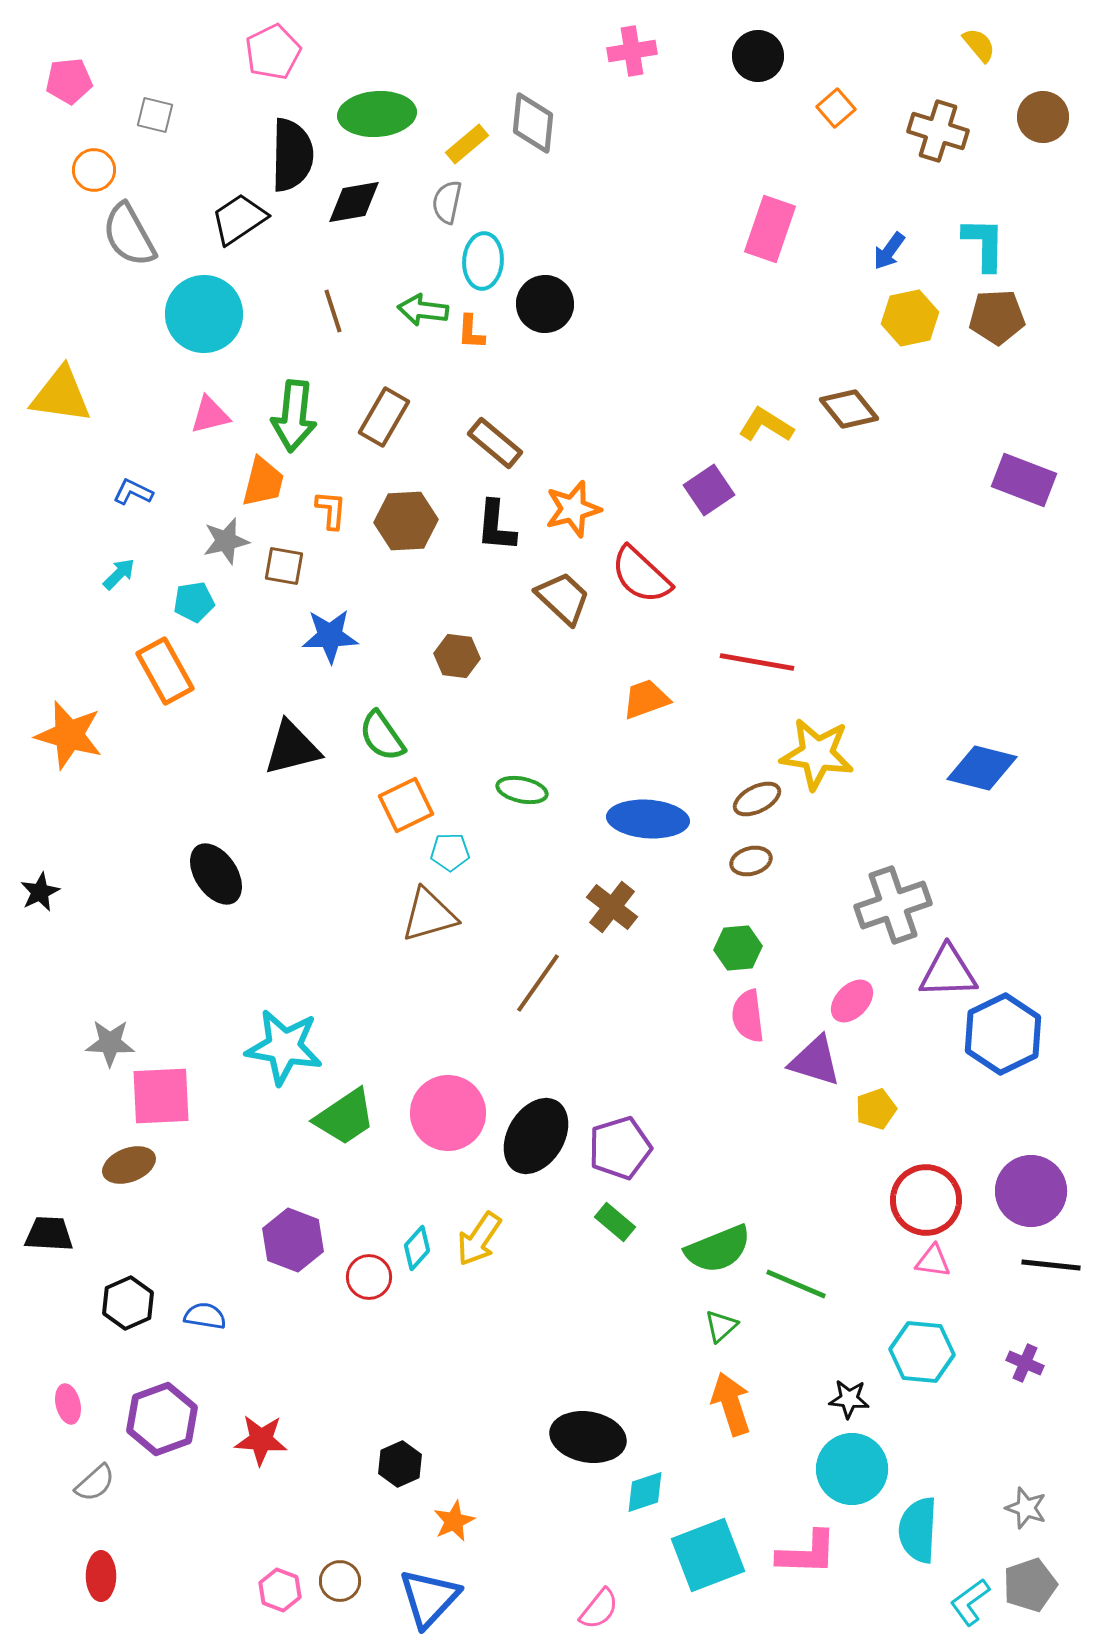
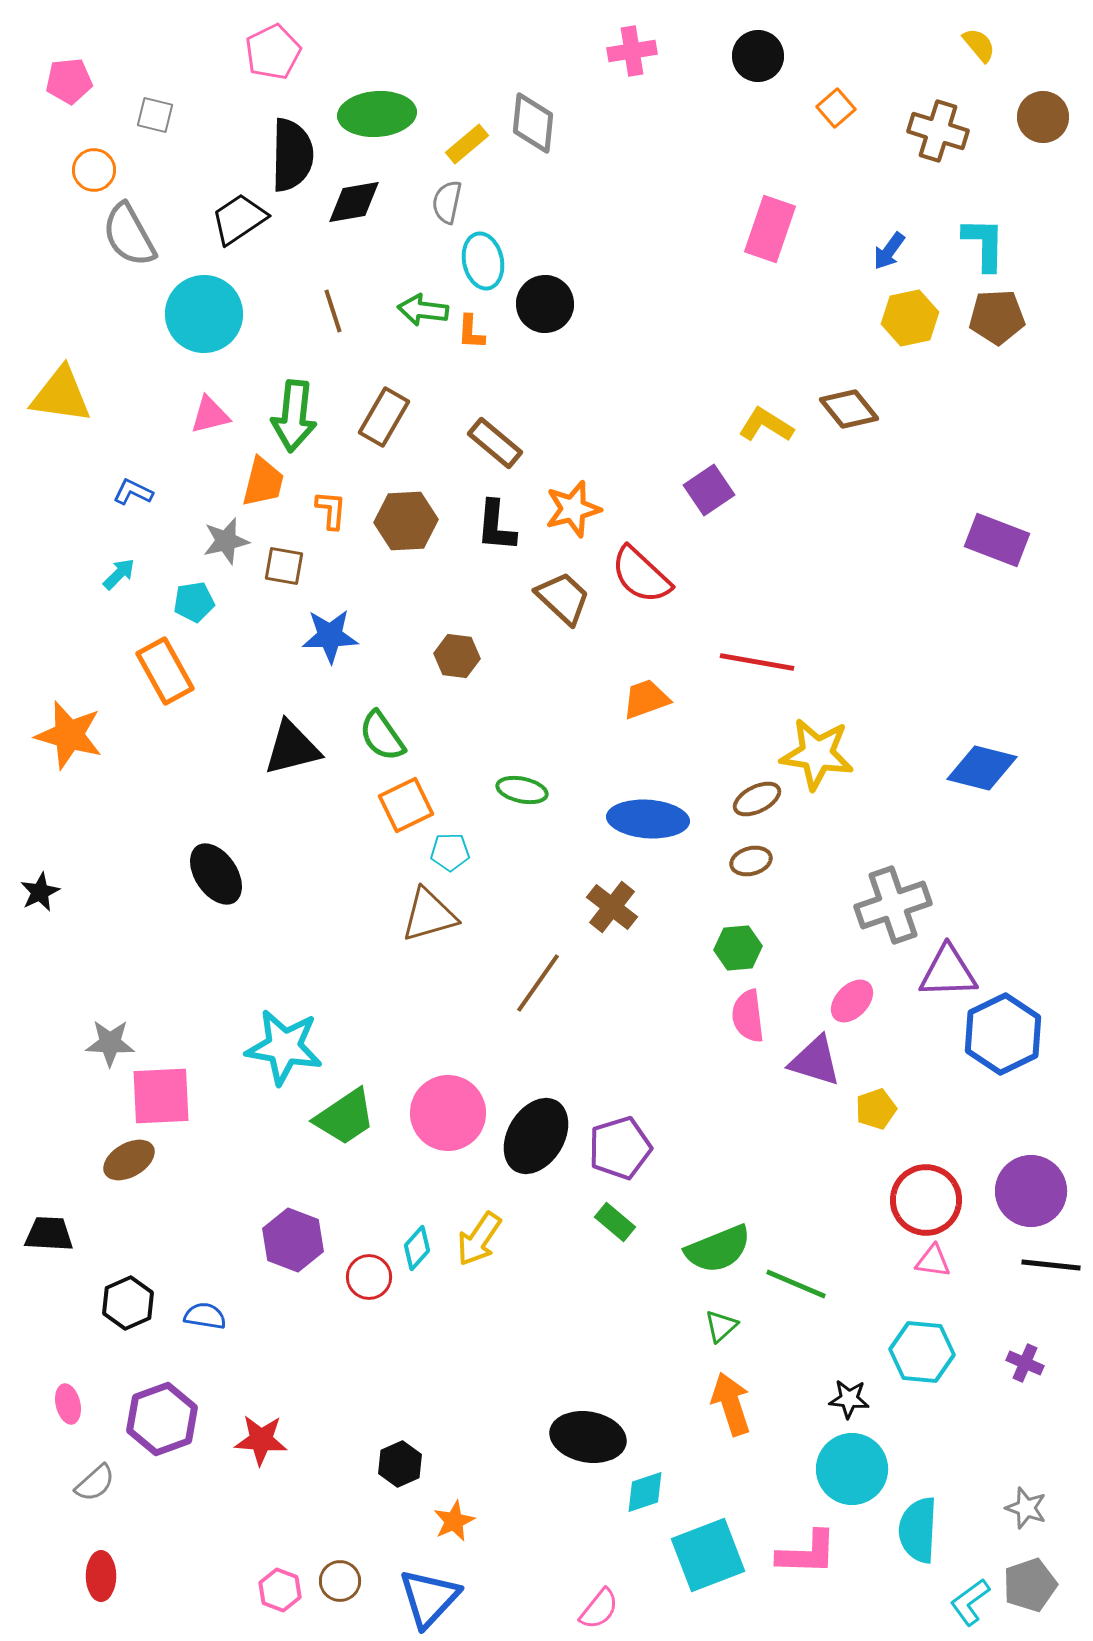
cyan ellipse at (483, 261): rotated 16 degrees counterclockwise
purple rectangle at (1024, 480): moved 27 px left, 60 px down
brown ellipse at (129, 1165): moved 5 px up; rotated 9 degrees counterclockwise
